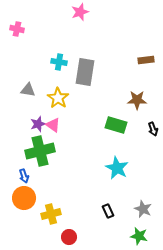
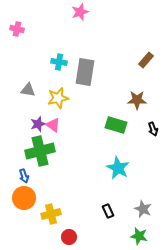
brown rectangle: rotated 42 degrees counterclockwise
yellow star: rotated 25 degrees clockwise
cyan star: moved 1 px right
